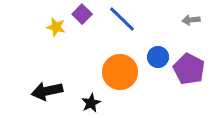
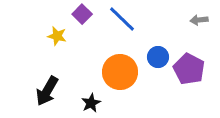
gray arrow: moved 8 px right
yellow star: moved 1 px right, 9 px down
black arrow: rotated 48 degrees counterclockwise
